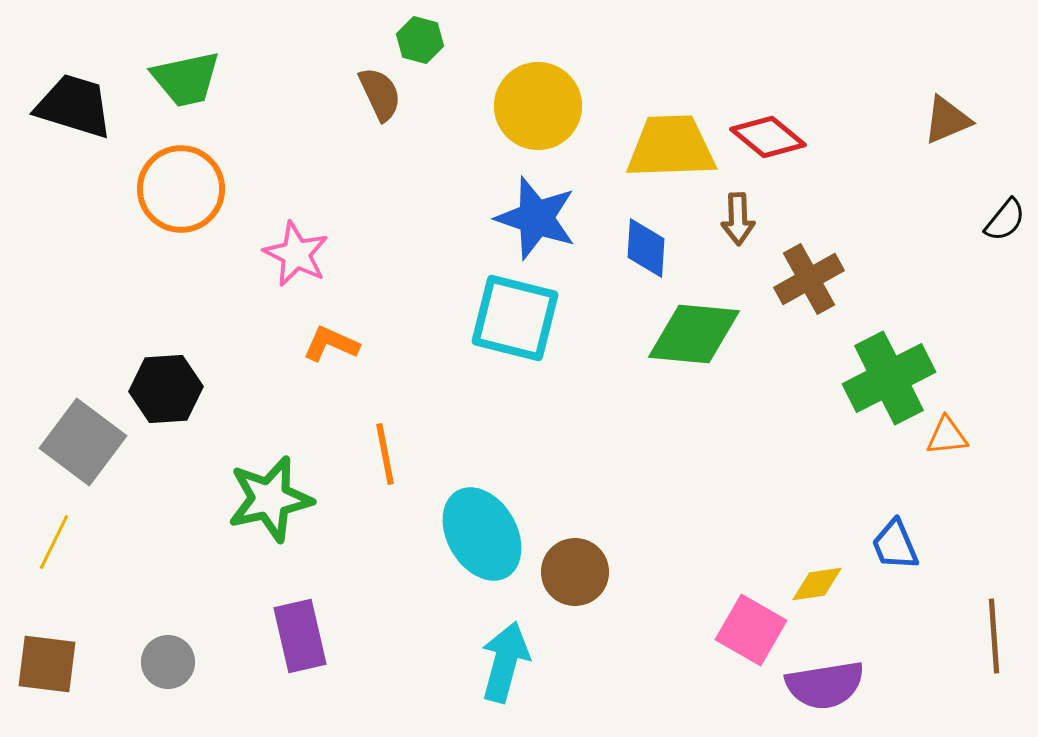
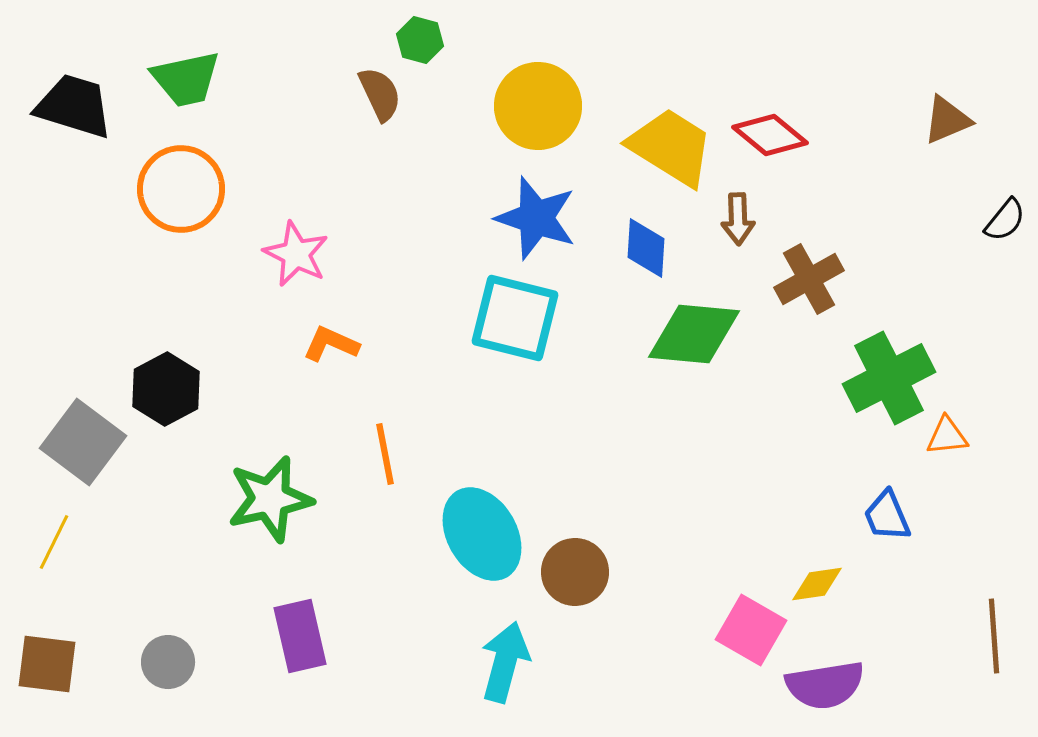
red diamond: moved 2 px right, 2 px up
yellow trapezoid: rotated 34 degrees clockwise
black hexagon: rotated 24 degrees counterclockwise
blue trapezoid: moved 8 px left, 29 px up
